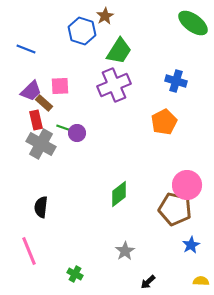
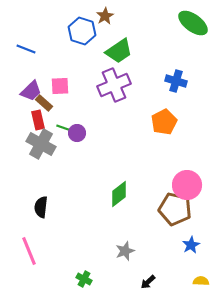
green trapezoid: rotated 24 degrees clockwise
red rectangle: moved 2 px right
gray star: rotated 12 degrees clockwise
green cross: moved 9 px right, 5 px down
